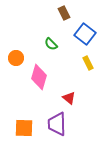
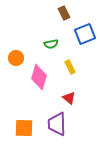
blue square: rotated 30 degrees clockwise
green semicircle: rotated 56 degrees counterclockwise
yellow rectangle: moved 18 px left, 4 px down
